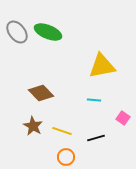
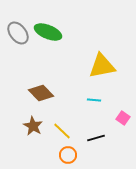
gray ellipse: moved 1 px right, 1 px down
yellow line: rotated 24 degrees clockwise
orange circle: moved 2 px right, 2 px up
